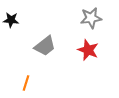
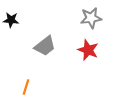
orange line: moved 4 px down
